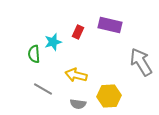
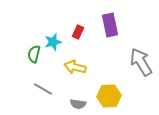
purple rectangle: rotated 65 degrees clockwise
green semicircle: rotated 18 degrees clockwise
yellow arrow: moved 1 px left, 8 px up
